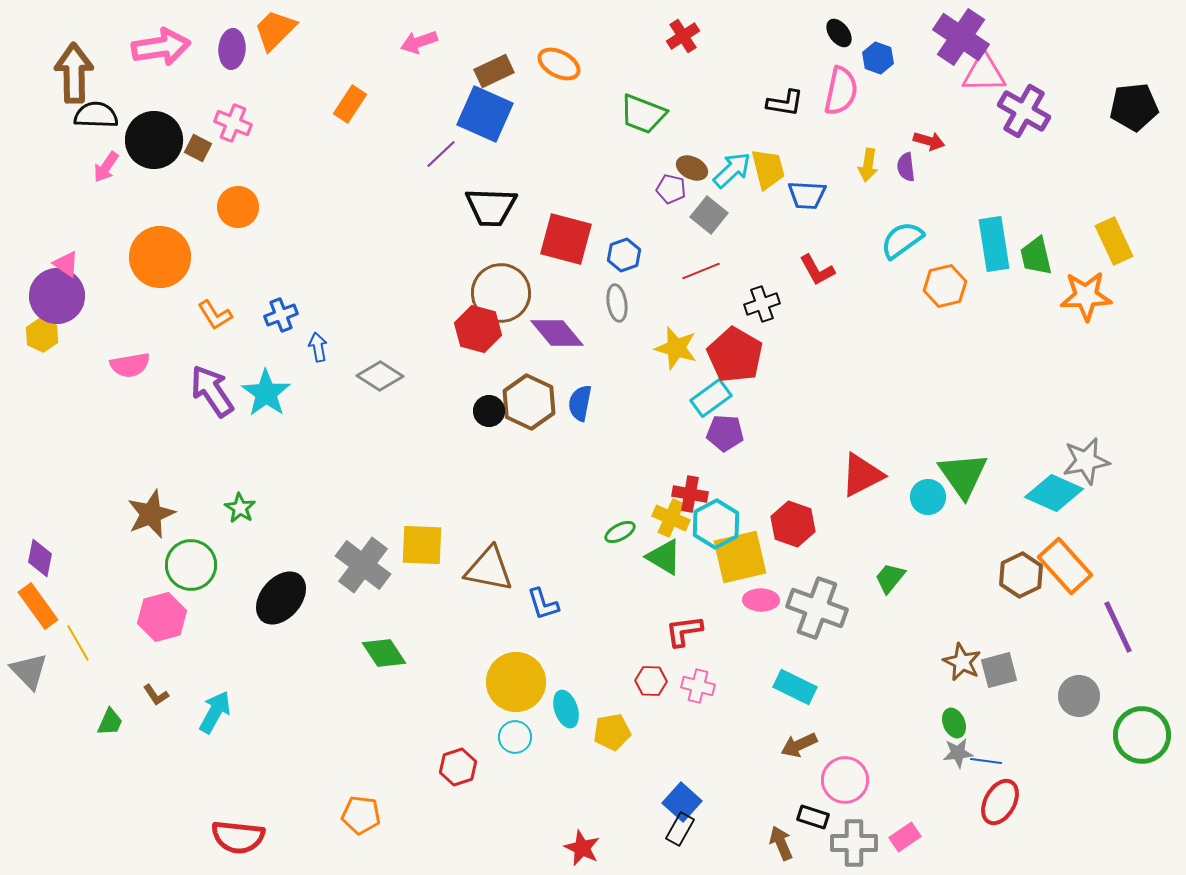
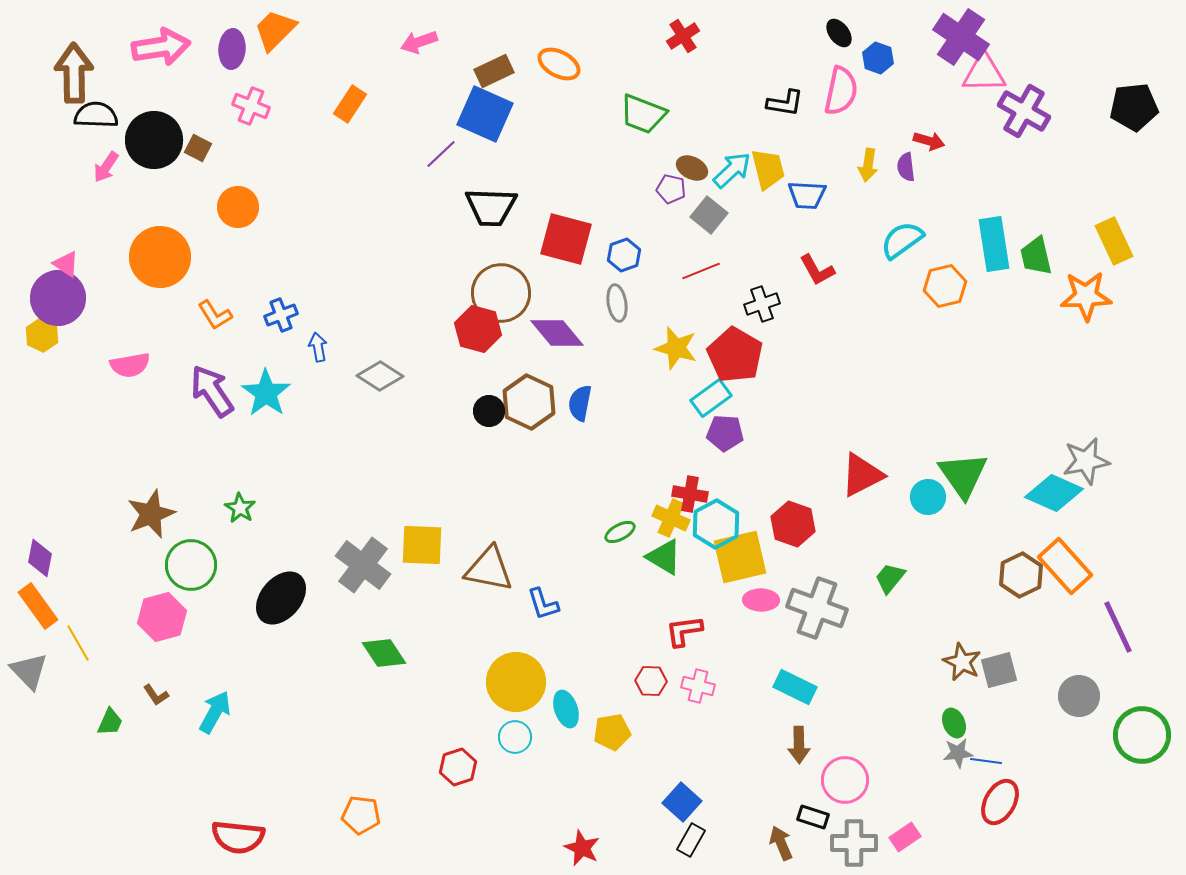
pink cross at (233, 123): moved 18 px right, 17 px up
purple circle at (57, 296): moved 1 px right, 2 px down
brown arrow at (799, 745): rotated 66 degrees counterclockwise
black rectangle at (680, 829): moved 11 px right, 11 px down
